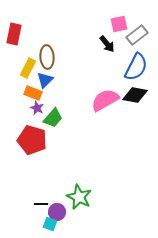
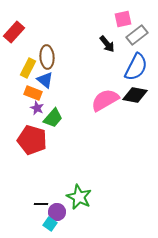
pink square: moved 4 px right, 5 px up
red rectangle: moved 2 px up; rotated 30 degrees clockwise
blue triangle: rotated 36 degrees counterclockwise
cyan square: rotated 16 degrees clockwise
